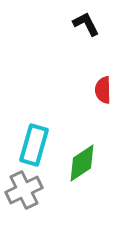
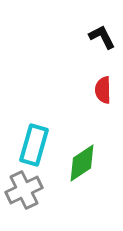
black L-shape: moved 16 px right, 13 px down
